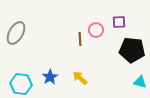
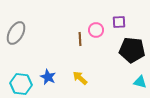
blue star: moved 2 px left; rotated 14 degrees counterclockwise
